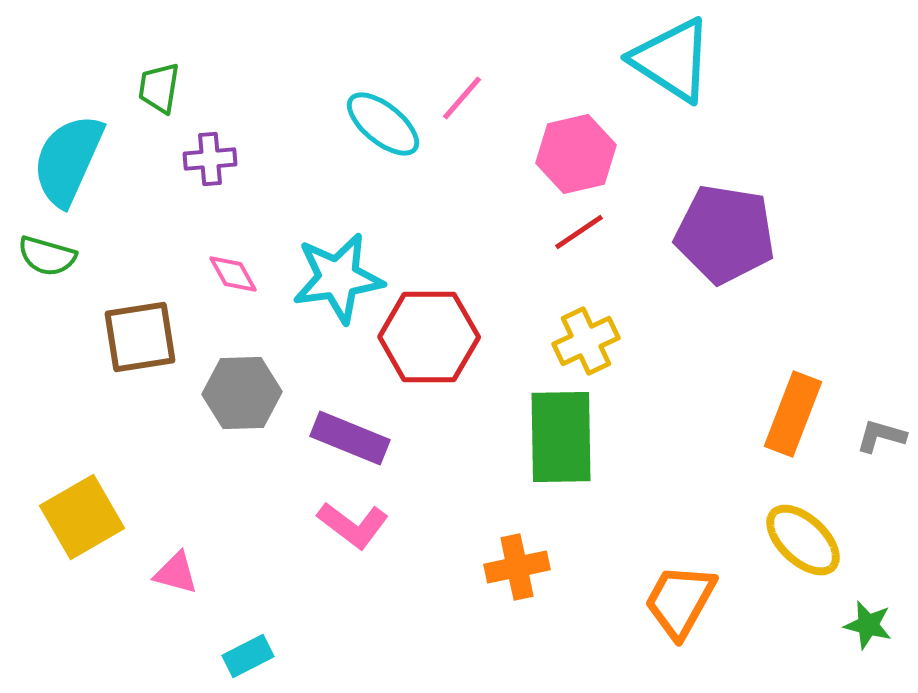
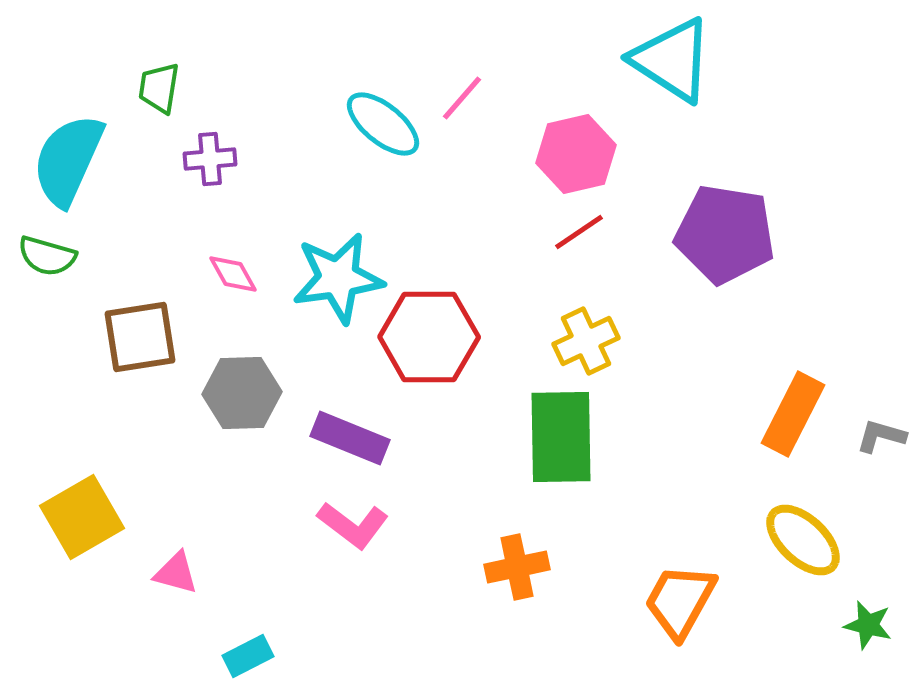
orange rectangle: rotated 6 degrees clockwise
